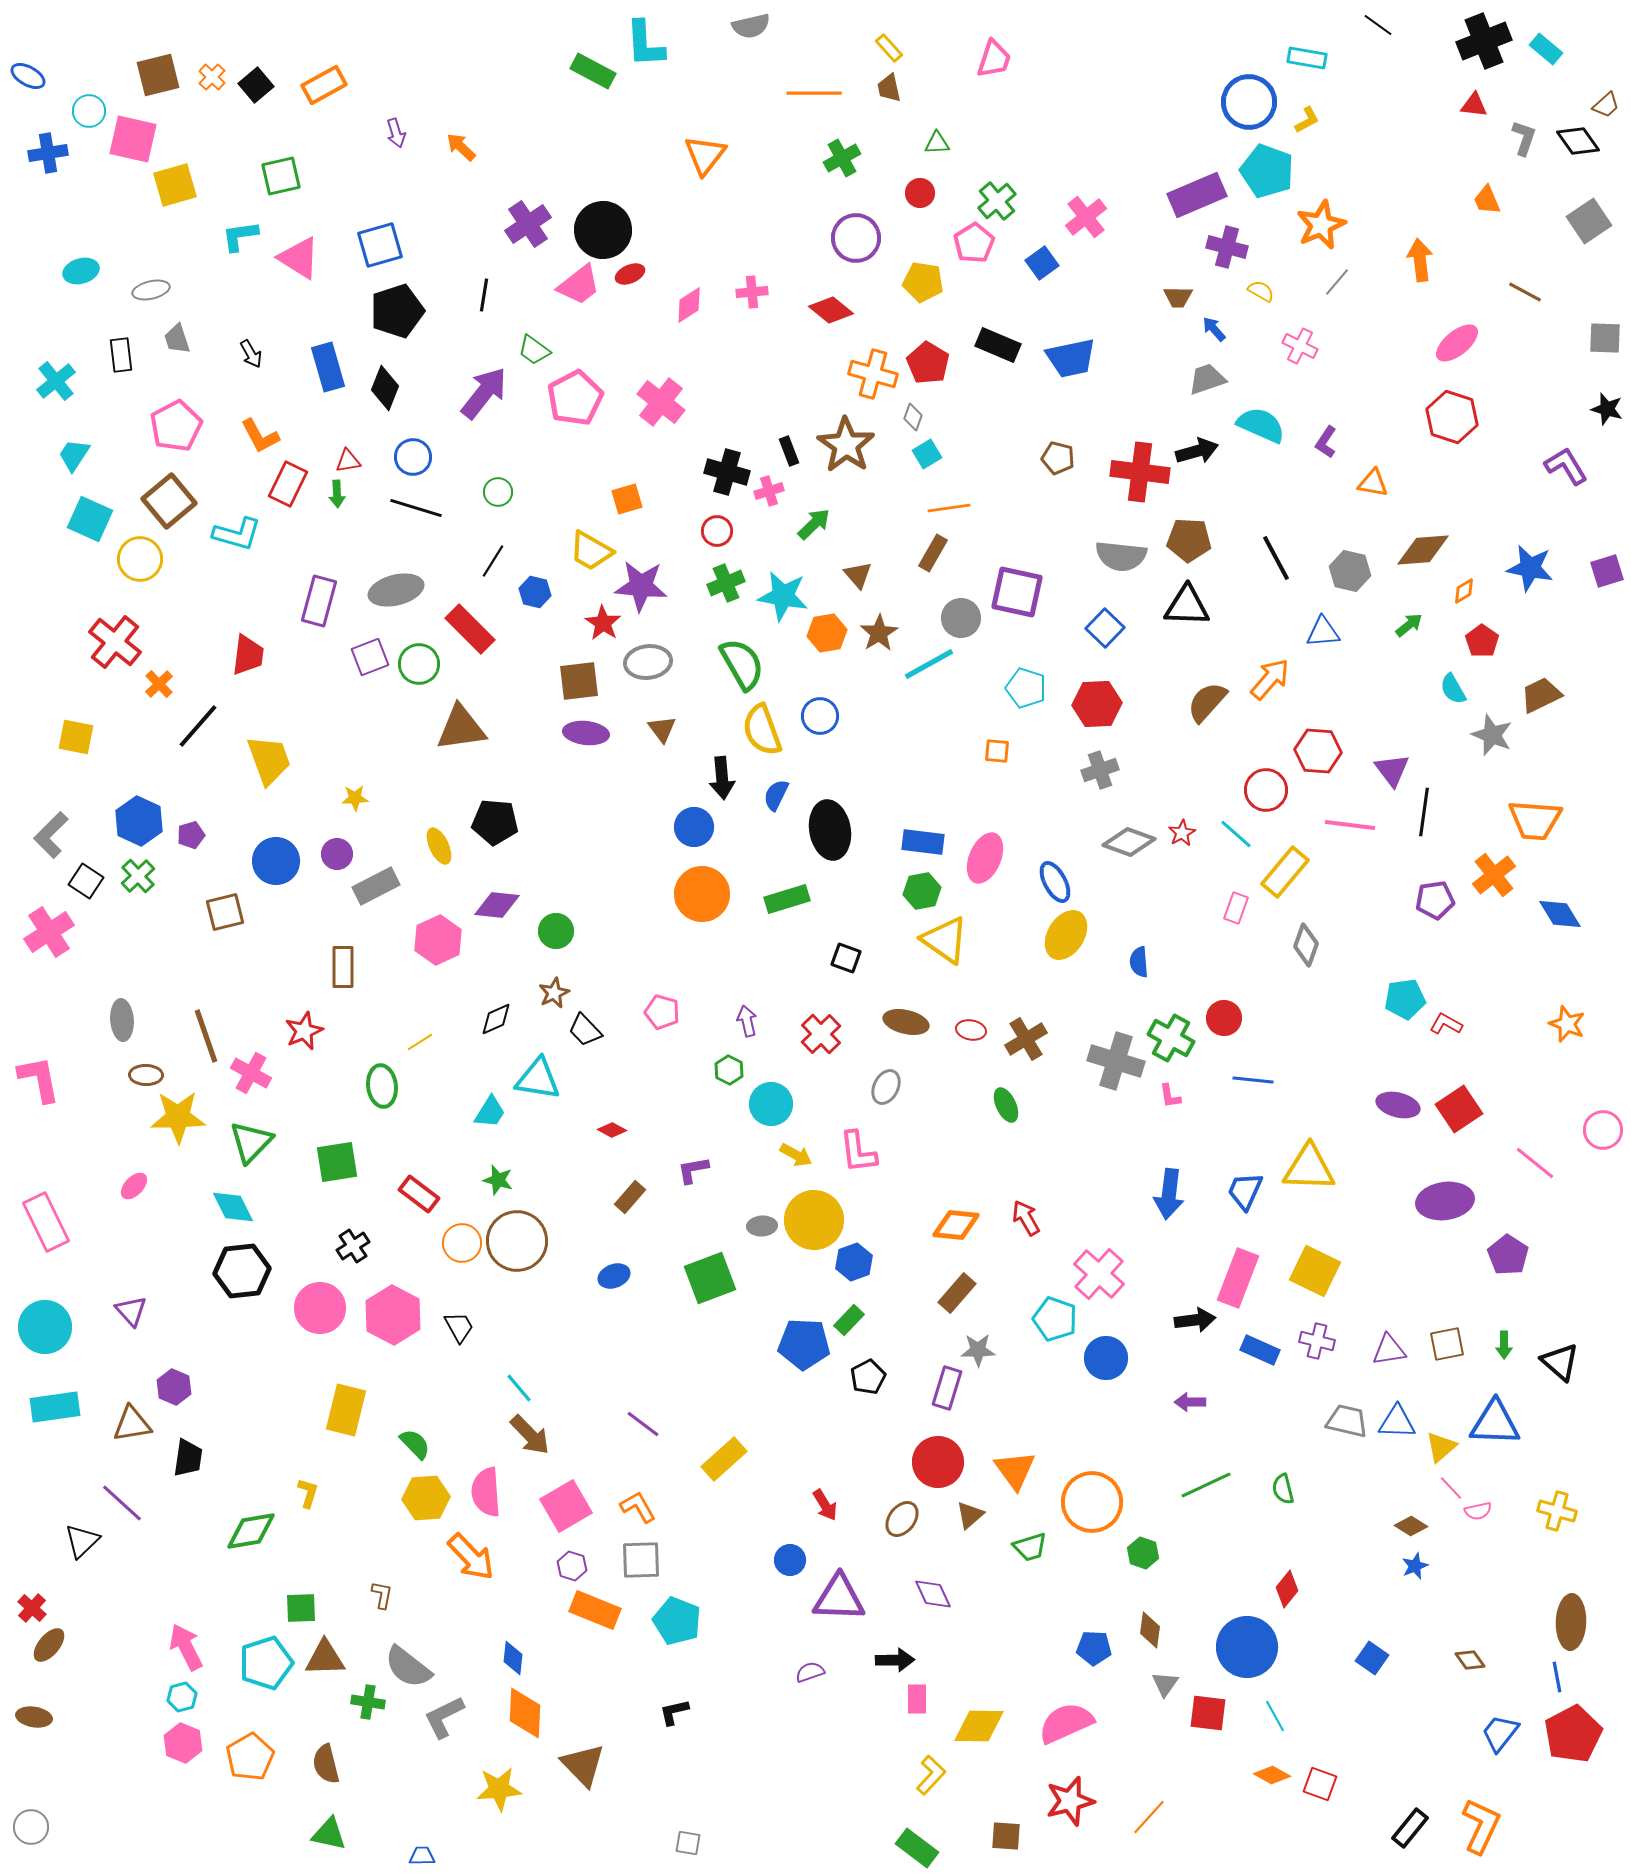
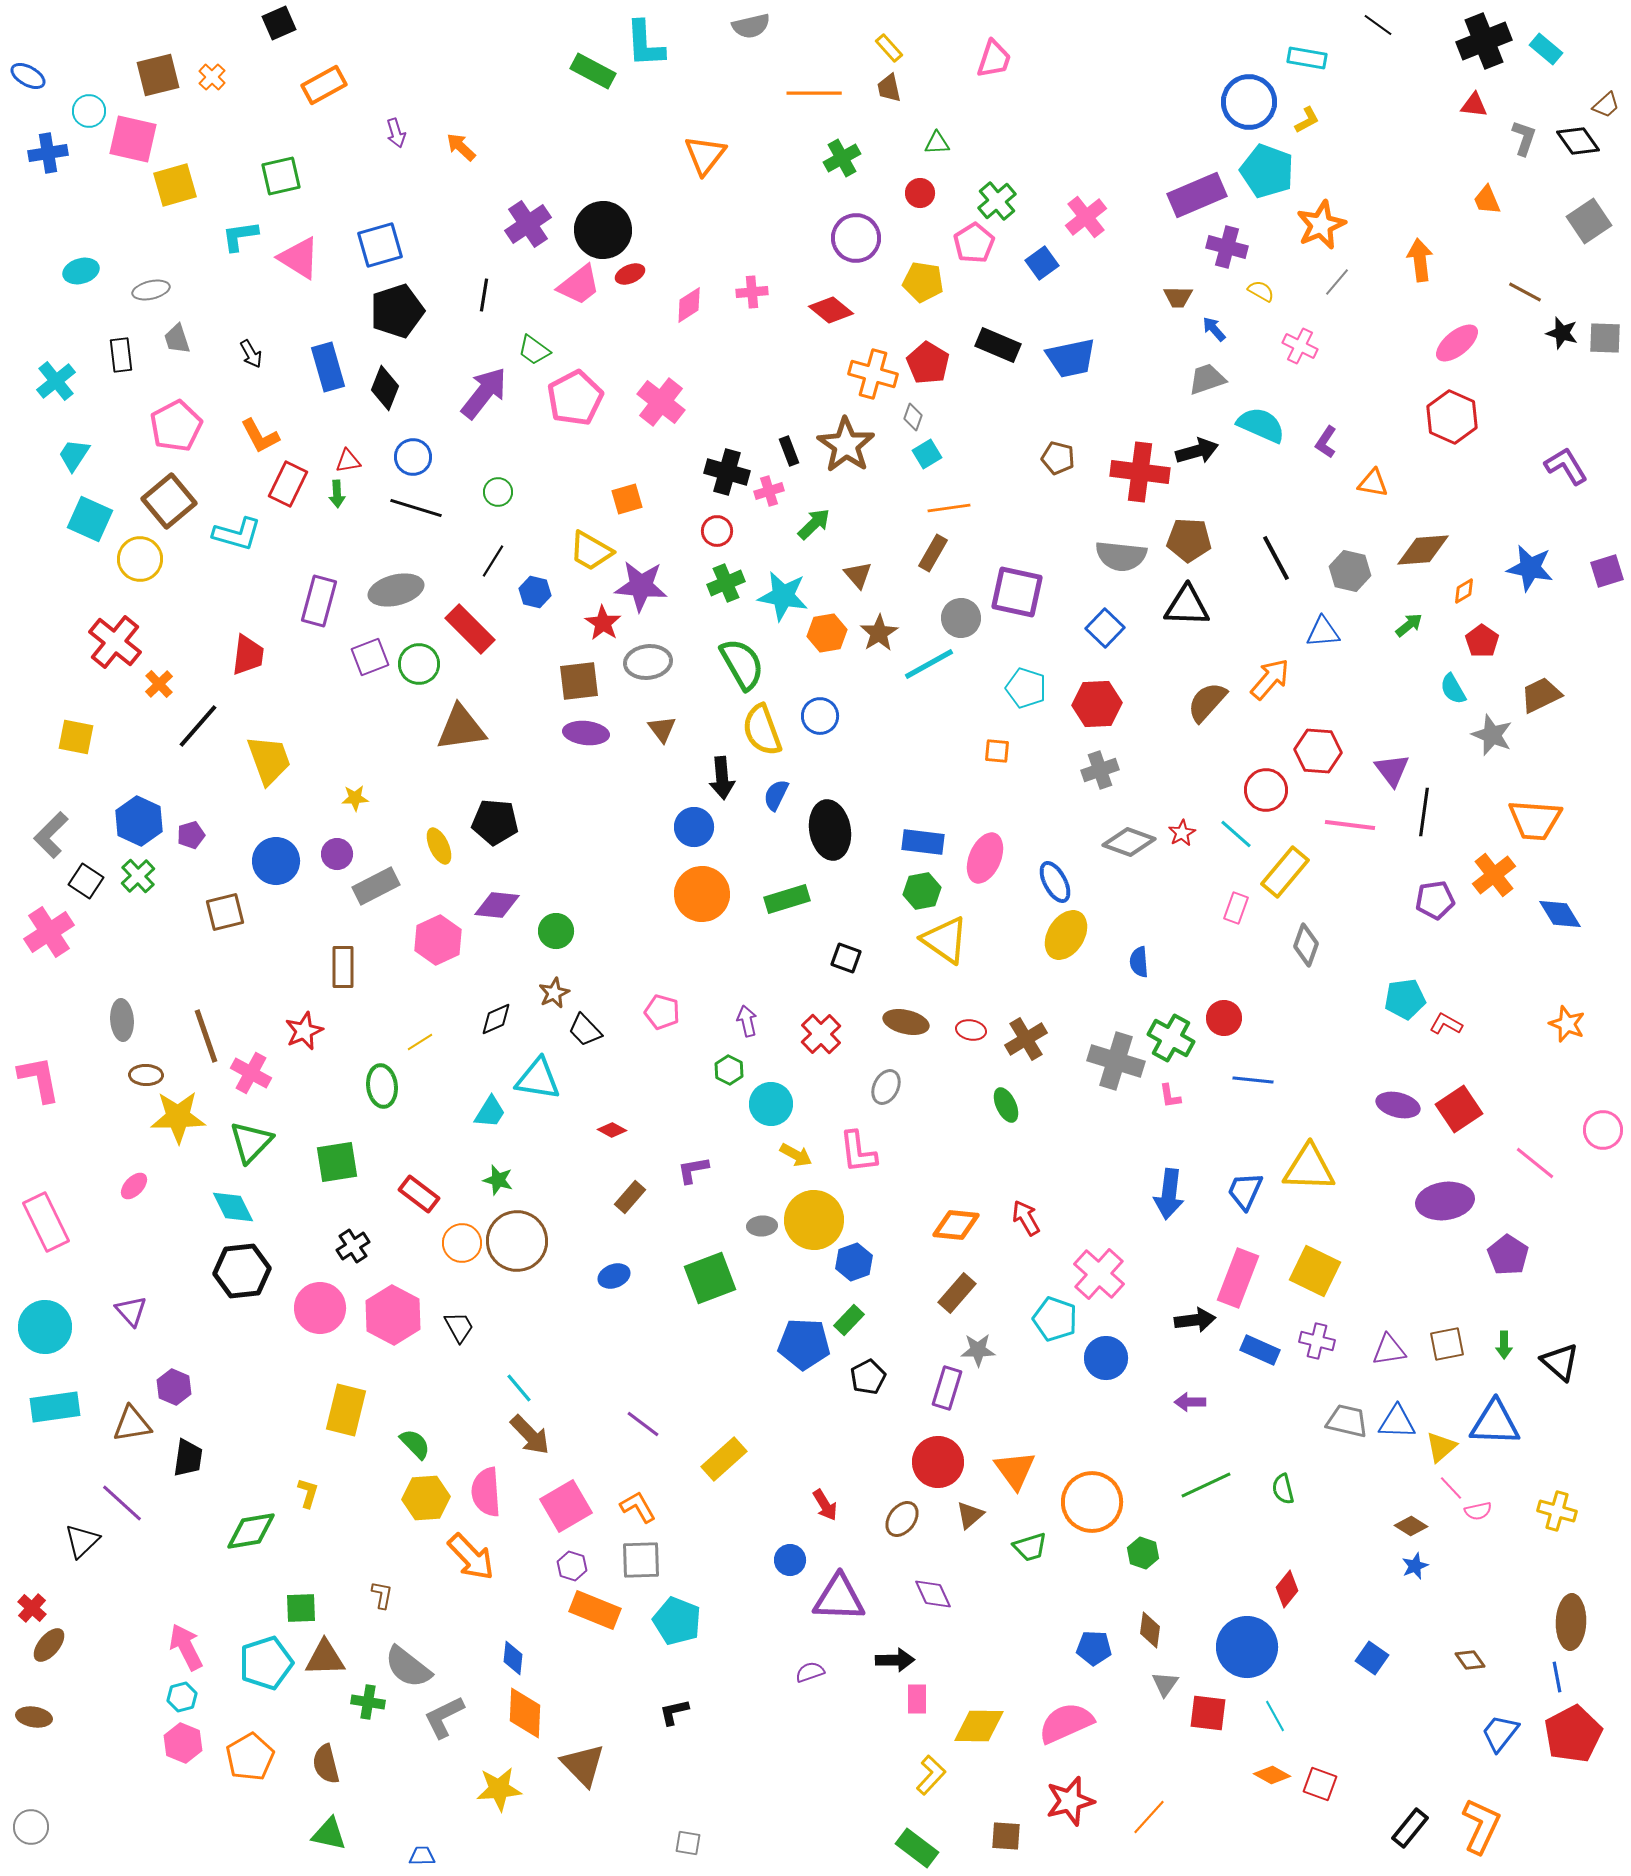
black square at (256, 85): moved 23 px right, 62 px up; rotated 16 degrees clockwise
black star at (1607, 409): moved 45 px left, 76 px up
red hexagon at (1452, 417): rotated 6 degrees clockwise
